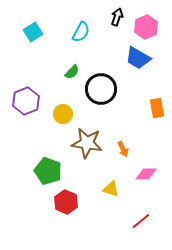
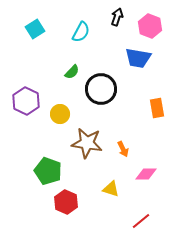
pink hexagon: moved 4 px right, 1 px up; rotated 15 degrees counterclockwise
cyan square: moved 2 px right, 3 px up
blue trapezoid: rotated 20 degrees counterclockwise
purple hexagon: rotated 12 degrees counterclockwise
yellow circle: moved 3 px left
